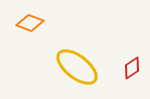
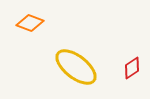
yellow ellipse: moved 1 px left
